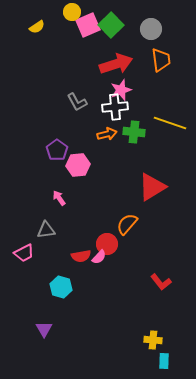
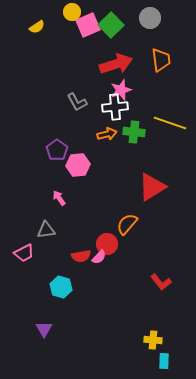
gray circle: moved 1 px left, 11 px up
